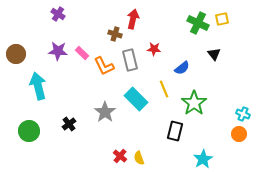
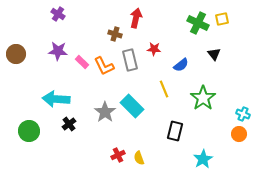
red arrow: moved 3 px right, 1 px up
pink rectangle: moved 9 px down
blue semicircle: moved 1 px left, 3 px up
cyan arrow: moved 18 px right, 13 px down; rotated 72 degrees counterclockwise
cyan rectangle: moved 4 px left, 7 px down
green star: moved 9 px right, 5 px up
red cross: moved 2 px left, 1 px up; rotated 24 degrees clockwise
